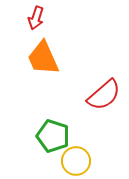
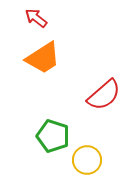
red arrow: rotated 110 degrees clockwise
orange trapezoid: rotated 99 degrees counterclockwise
yellow circle: moved 11 px right, 1 px up
